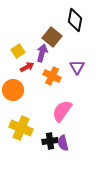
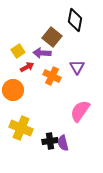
purple arrow: rotated 102 degrees counterclockwise
pink semicircle: moved 18 px right
